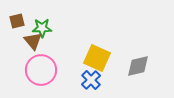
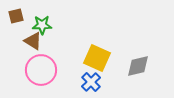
brown square: moved 1 px left, 5 px up
green star: moved 3 px up
brown triangle: rotated 18 degrees counterclockwise
blue cross: moved 2 px down
